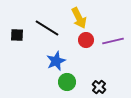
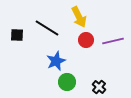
yellow arrow: moved 1 px up
